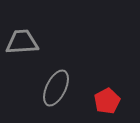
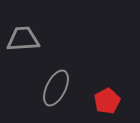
gray trapezoid: moved 1 px right, 3 px up
